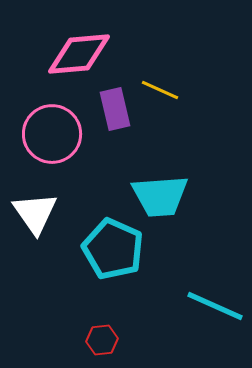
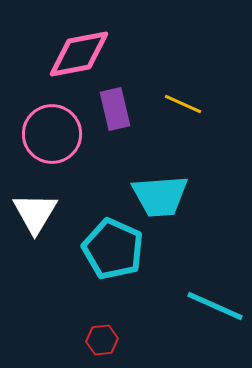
pink diamond: rotated 6 degrees counterclockwise
yellow line: moved 23 px right, 14 px down
white triangle: rotated 6 degrees clockwise
